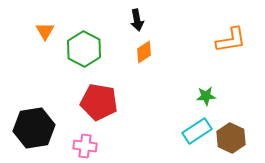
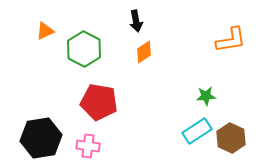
black arrow: moved 1 px left, 1 px down
orange triangle: rotated 36 degrees clockwise
black hexagon: moved 7 px right, 10 px down
pink cross: moved 3 px right
